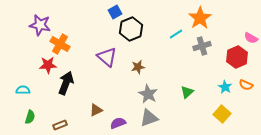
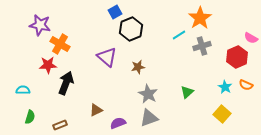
cyan line: moved 3 px right, 1 px down
